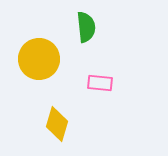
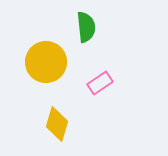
yellow circle: moved 7 px right, 3 px down
pink rectangle: rotated 40 degrees counterclockwise
